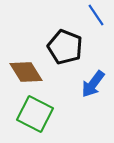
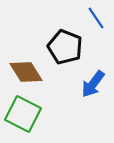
blue line: moved 3 px down
green square: moved 12 px left
